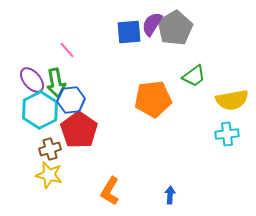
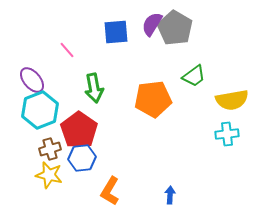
gray pentagon: rotated 12 degrees counterclockwise
blue square: moved 13 px left
green arrow: moved 38 px right, 5 px down
blue hexagon: moved 11 px right, 58 px down
cyan hexagon: rotated 6 degrees clockwise
